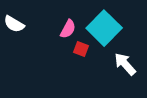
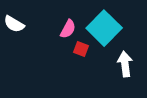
white arrow: rotated 35 degrees clockwise
